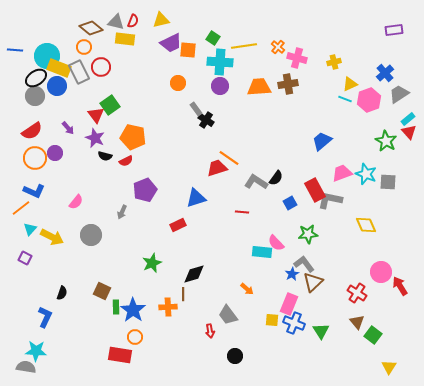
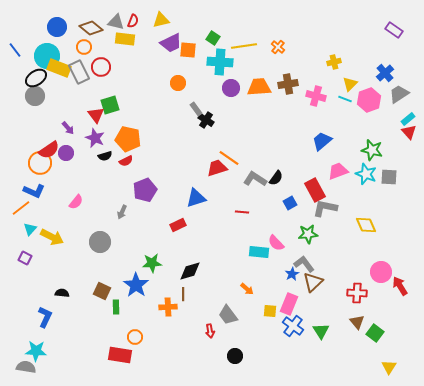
purple rectangle at (394, 30): rotated 42 degrees clockwise
blue line at (15, 50): rotated 49 degrees clockwise
pink cross at (297, 58): moved 19 px right, 38 px down
yellow triangle at (350, 84): rotated 21 degrees counterclockwise
blue circle at (57, 86): moved 59 px up
purple circle at (220, 86): moved 11 px right, 2 px down
green square at (110, 105): rotated 18 degrees clockwise
red semicircle at (32, 131): moved 17 px right, 19 px down
orange pentagon at (133, 137): moved 5 px left, 2 px down
green star at (386, 141): moved 14 px left, 9 px down; rotated 15 degrees counterclockwise
purple circle at (55, 153): moved 11 px right
black semicircle at (105, 156): rotated 32 degrees counterclockwise
orange circle at (35, 158): moved 5 px right, 5 px down
pink trapezoid at (342, 173): moved 4 px left, 2 px up
gray L-shape at (256, 182): moved 1 px left, 3 px up
gray square at (388, 182): moved 1 px right, 5 px up
gray L-shape at (330, 200): moved 5 px left, 8 px down
gray circle at (91, 235): moved 9 px right, 7 px down
cyan rectangle at (262, 252): moved 3 px left
green star at (152, 263): rotated 18 degrees clockwise
black diamond at (194, 274): moved 4 px left, 3 px up
black semicircle at (62, 293): rotated 104 degrees counterclockwise
red cross at (357, 293): rotated 30 degrees counterclockwise
blue star at (133, 310): moved 3 px right, 25 px up
yellow square at (272, 320): moved 2 px left, 9 px up
blue cross at (294, 323): moved 1 px left, 3 px down; rotated 15 degrees clockwise
green square at (373, 335): moved 2 px right, 2 px up
